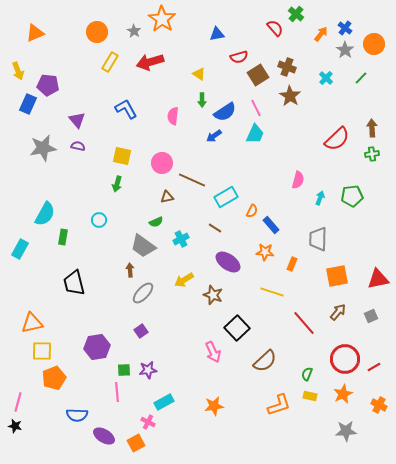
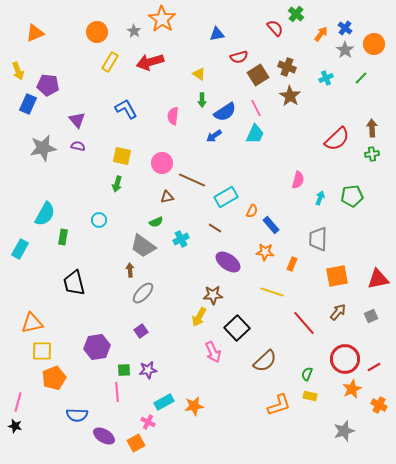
cyan cross at (326, 78): rotated 24 degrees clockwise
yellow arrow at (184, 280): moved 15 px right, 37 px down; rotated 30 degrees counterclockwise
brown star at (213, 295): rotated 24 degrees counterclockwise
orange star at (343, 394): moved 9 px right, 5 px up
orange star at (214, 406): moved 20 px left
gray star at (346, 431): moved 2 px left; rotated 15 degrees counterclockwise
